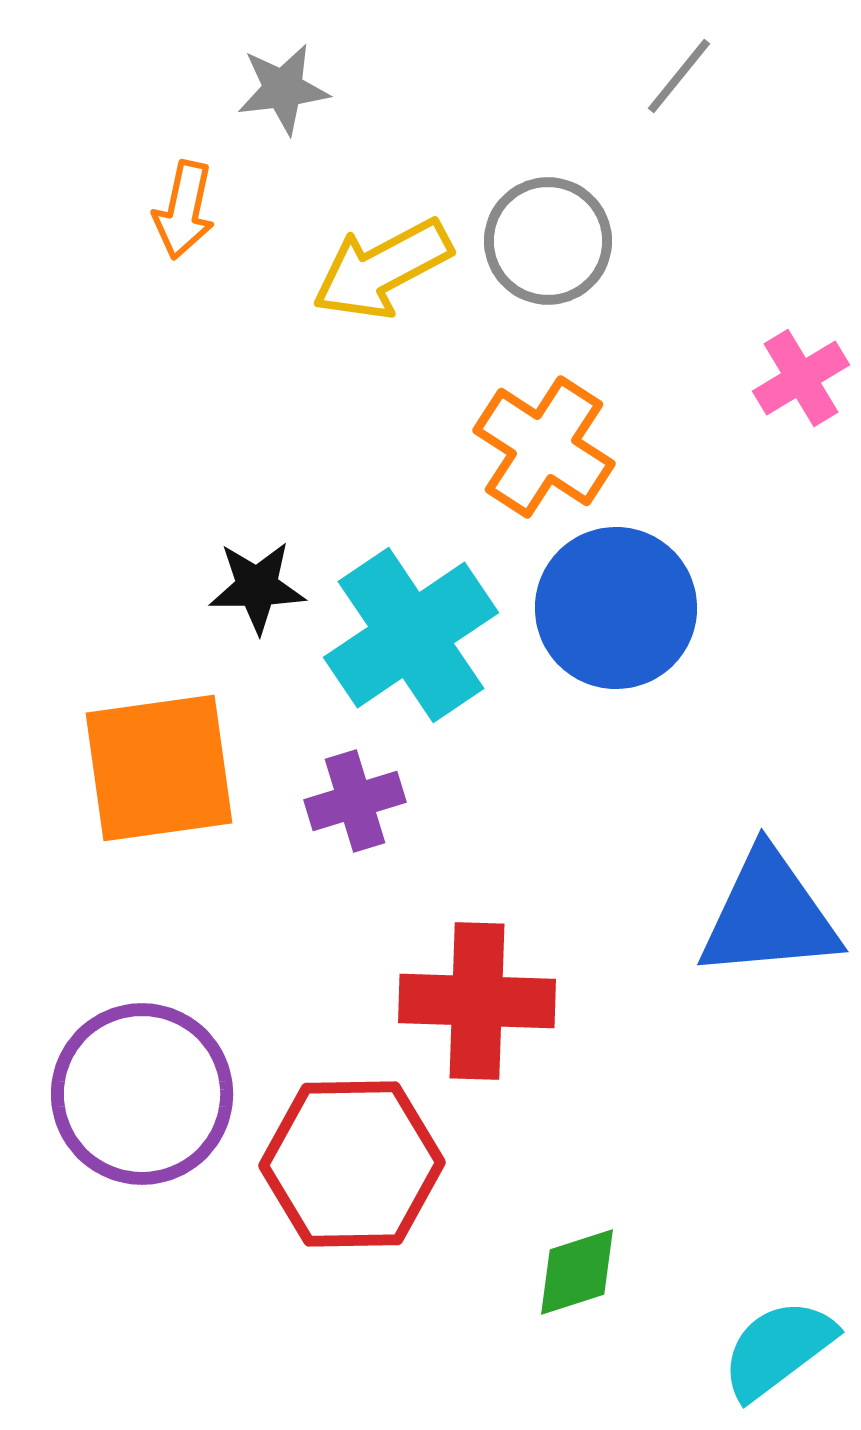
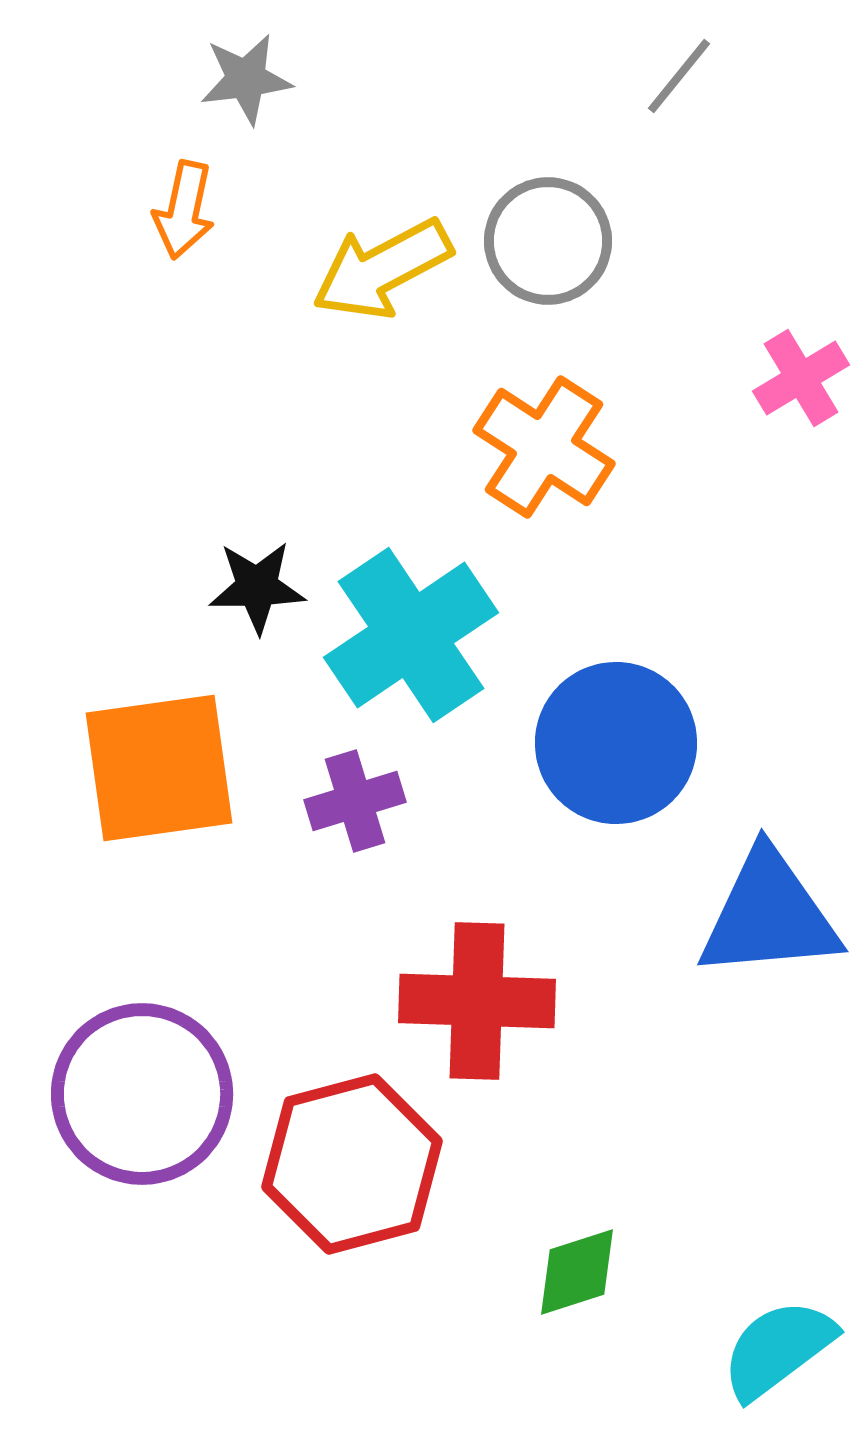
gray star: moved 37 px left, 10 px up
blue circle: moved 135 px down
red hexagon: rotated 14 degrees counterclockwise
